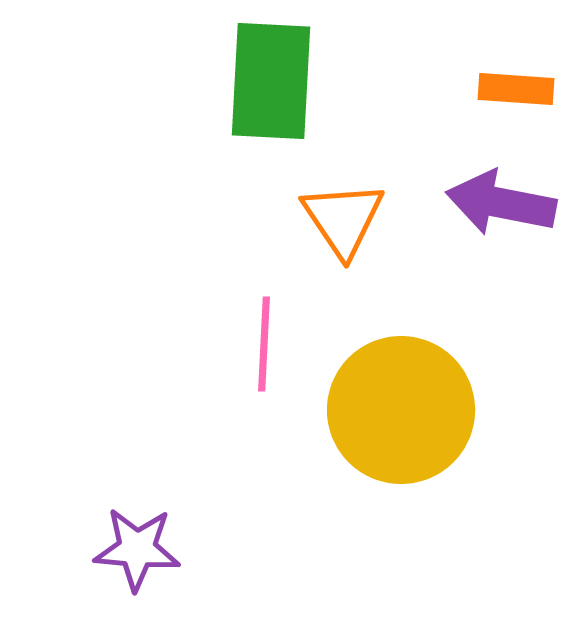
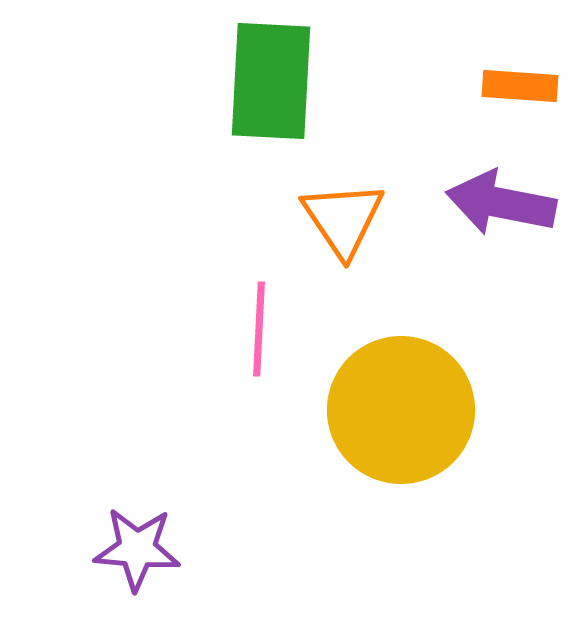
orange rectangle: moved 4 px right, 3 px up
pink line: moved 5 px left, 15 px up
